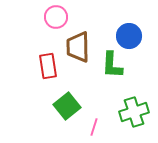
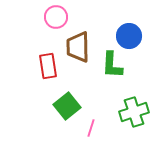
pink line: moved 3 px left, 1 px down
